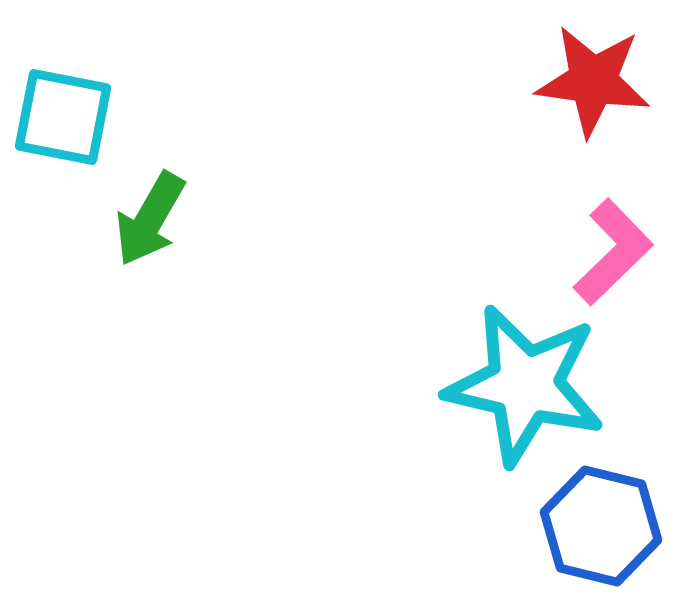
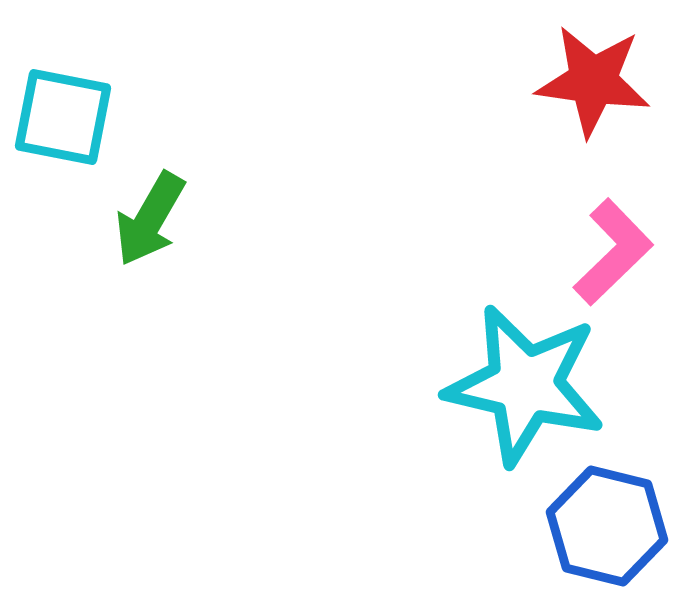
blue hexagon: moved 6 px right
